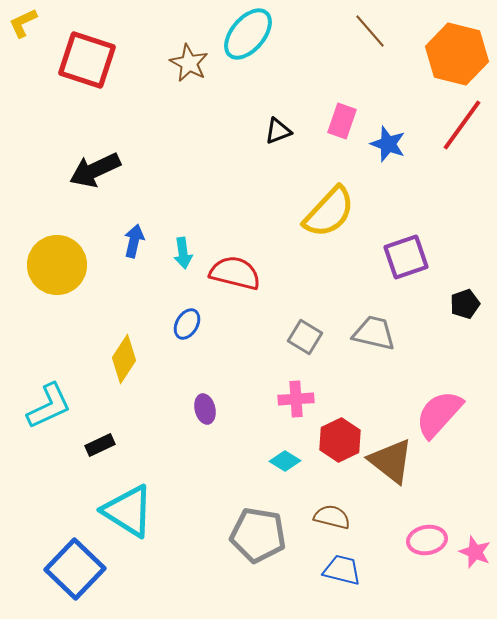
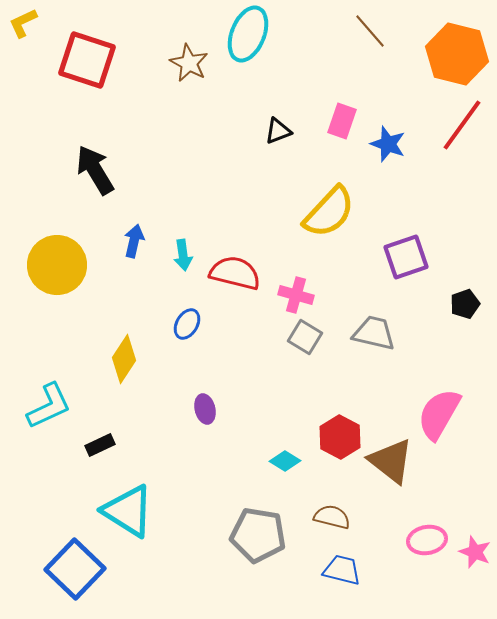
cyan ellipse: rotated 18 degrees counterclockwise
black arrow: rotated 84 degrees clockwise
cyan arrow: moved 2 px down
pink cross: moved 104 px up; rotated 20 degrees clockwise
pink semicircle: rotated 12 degrees counterclockwise
red hexagon: moved 3 px up; rotated 6 degrees counterclockwise
